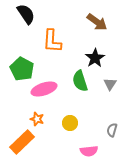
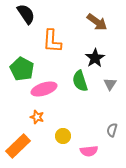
orange star: moved 2 px up
yellow circle: moved 7 px left, 13 px down
orange rectangle: moved 4 px left, 4 px down
